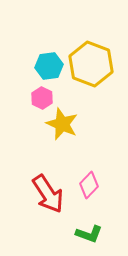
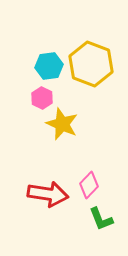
red arrow: rotated 48 degrees counterclockwise
green L-shape: moved 12 px right, 15 px up; rotated 48 degrees clockwise
